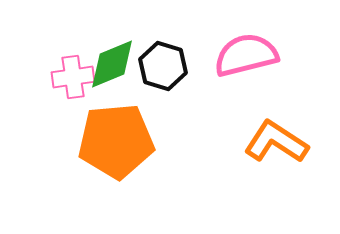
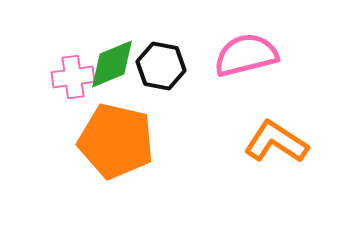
black hexagon: moved 2 px left; rotated 6 degrees counterclockwise
orange pentagon: rotated 18 degrees clockwise
